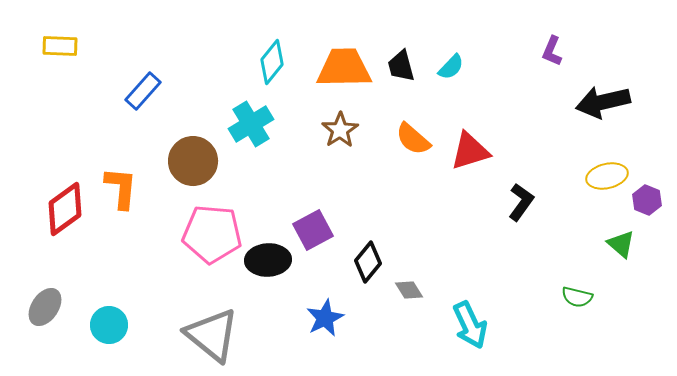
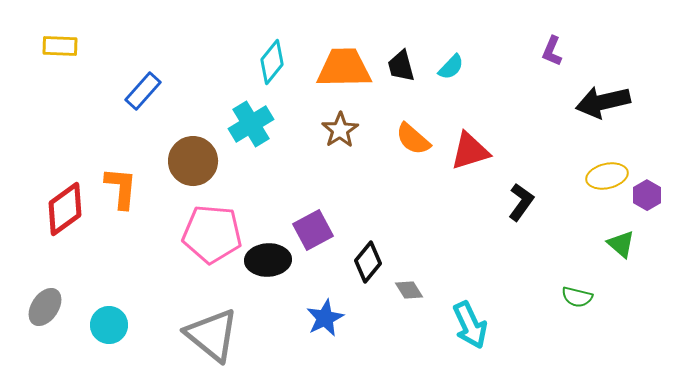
purple hexagon: moved 5 px up; rotated 8 degrees clockwise
